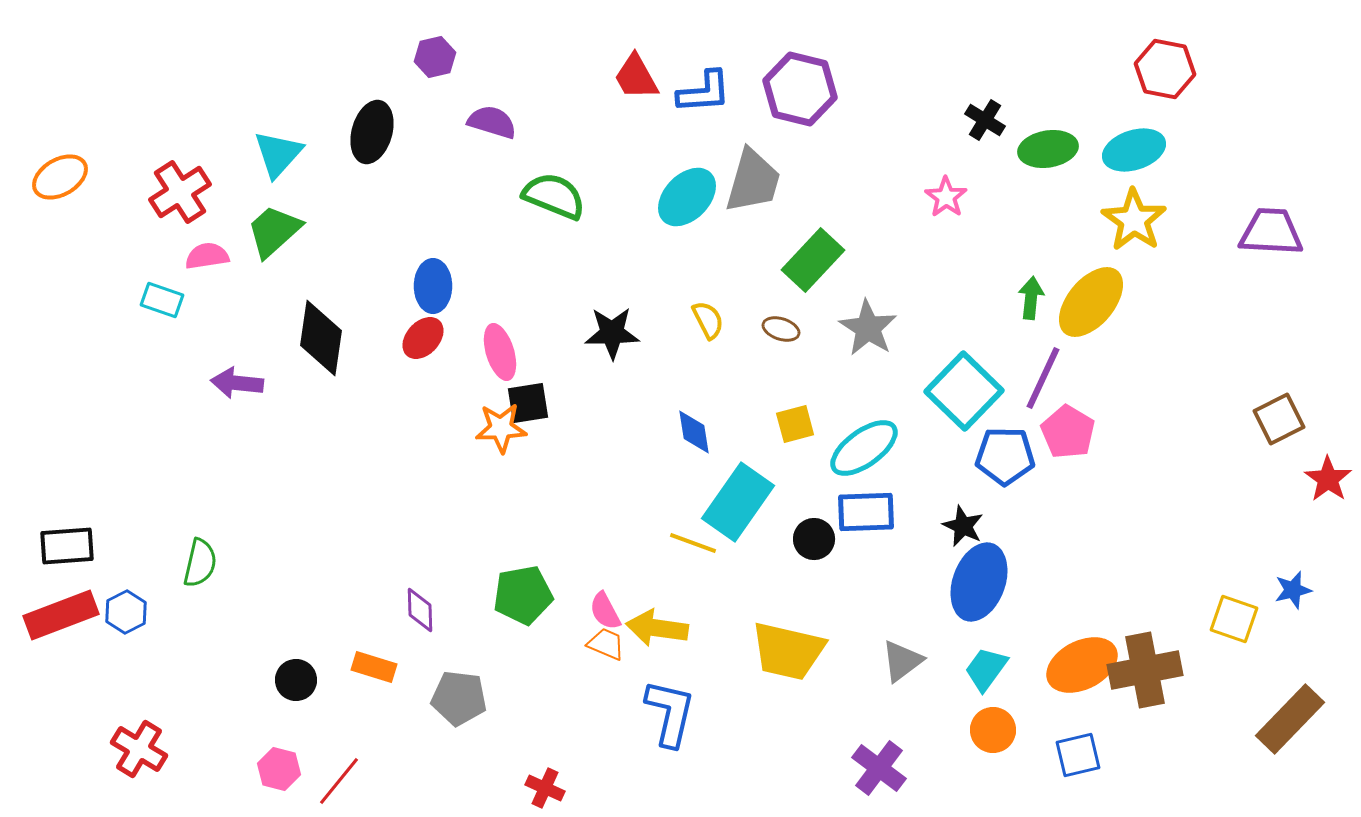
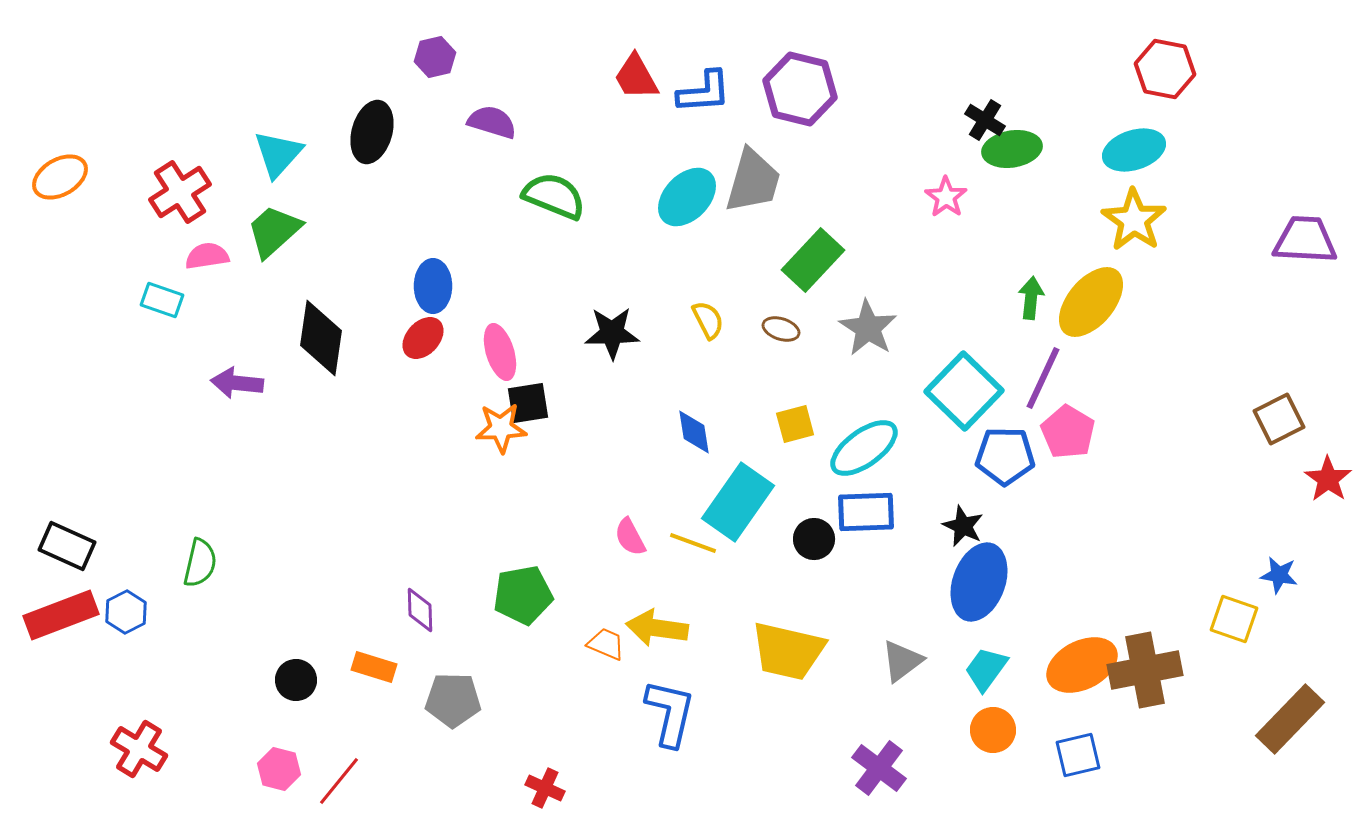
green ellipse at (1048, 149): moved 36 px left
purple trapezoid at (1271, 232): moved 34 px right, 8 px down
black rectangle at (67, 546): rotated 28 degrees clockwise
blue star at (1293, 590): moved 14 px left, 15 px up; rotated 24 degrees clockwise
pink semicircle at (605, 611): moved 25 px right, 74 px up
gray pentagon at (459, 698): moved 6 px left, 2 px down; rotated 6 degrees counterclockwise
